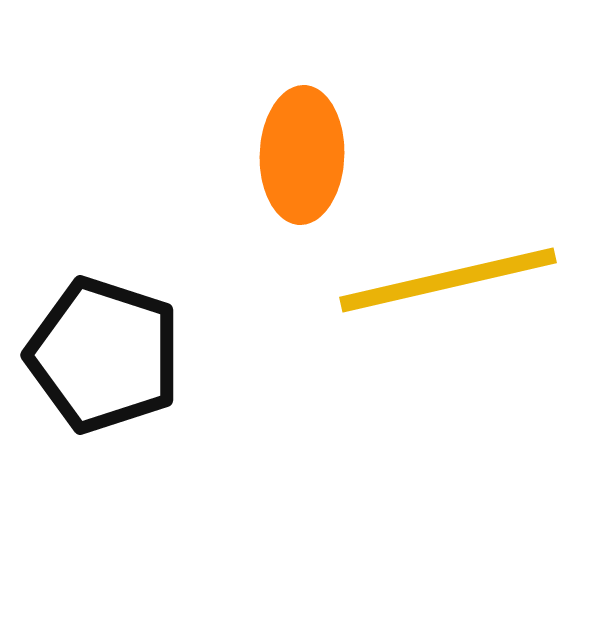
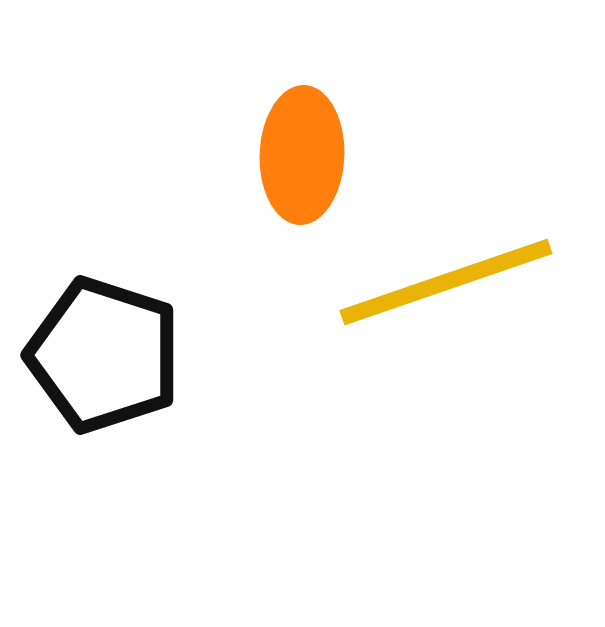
yellow line: moved 2 px left, 2 px down; rotated 6 degrees counterclockwise
